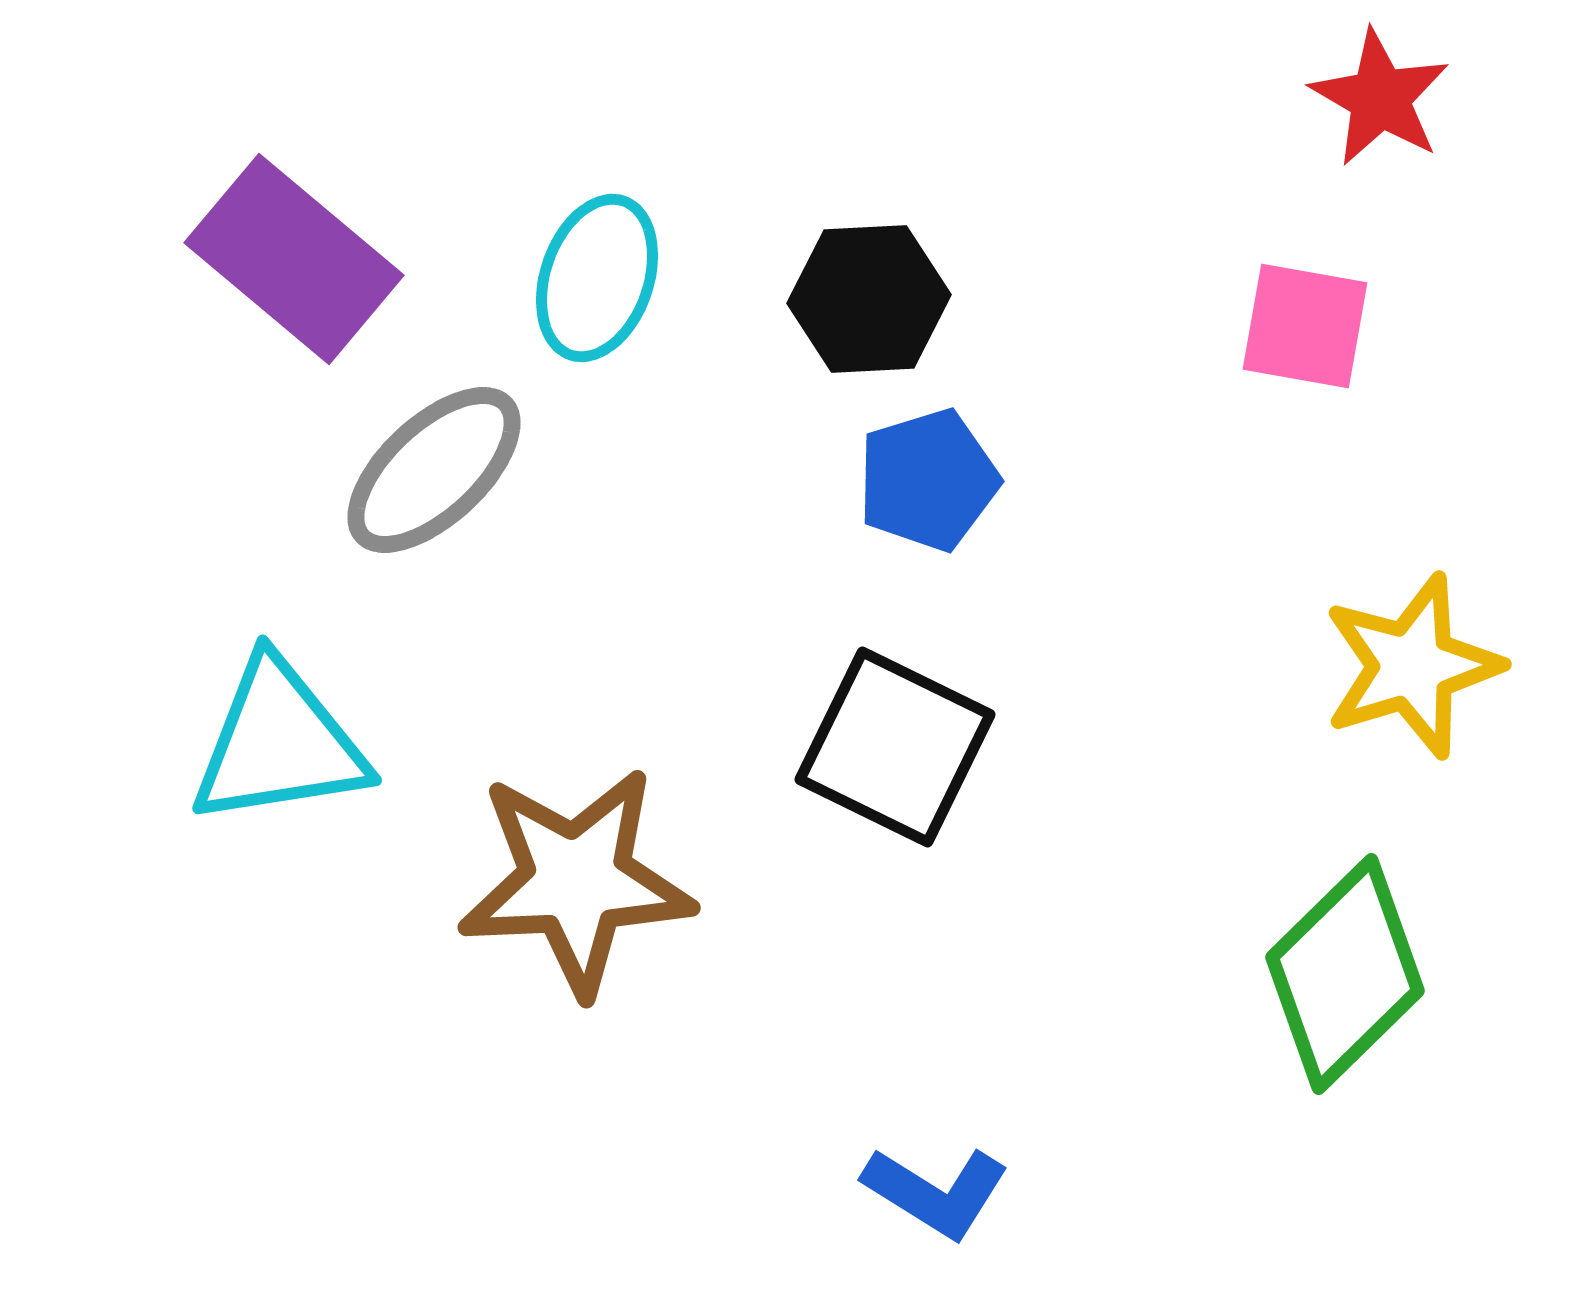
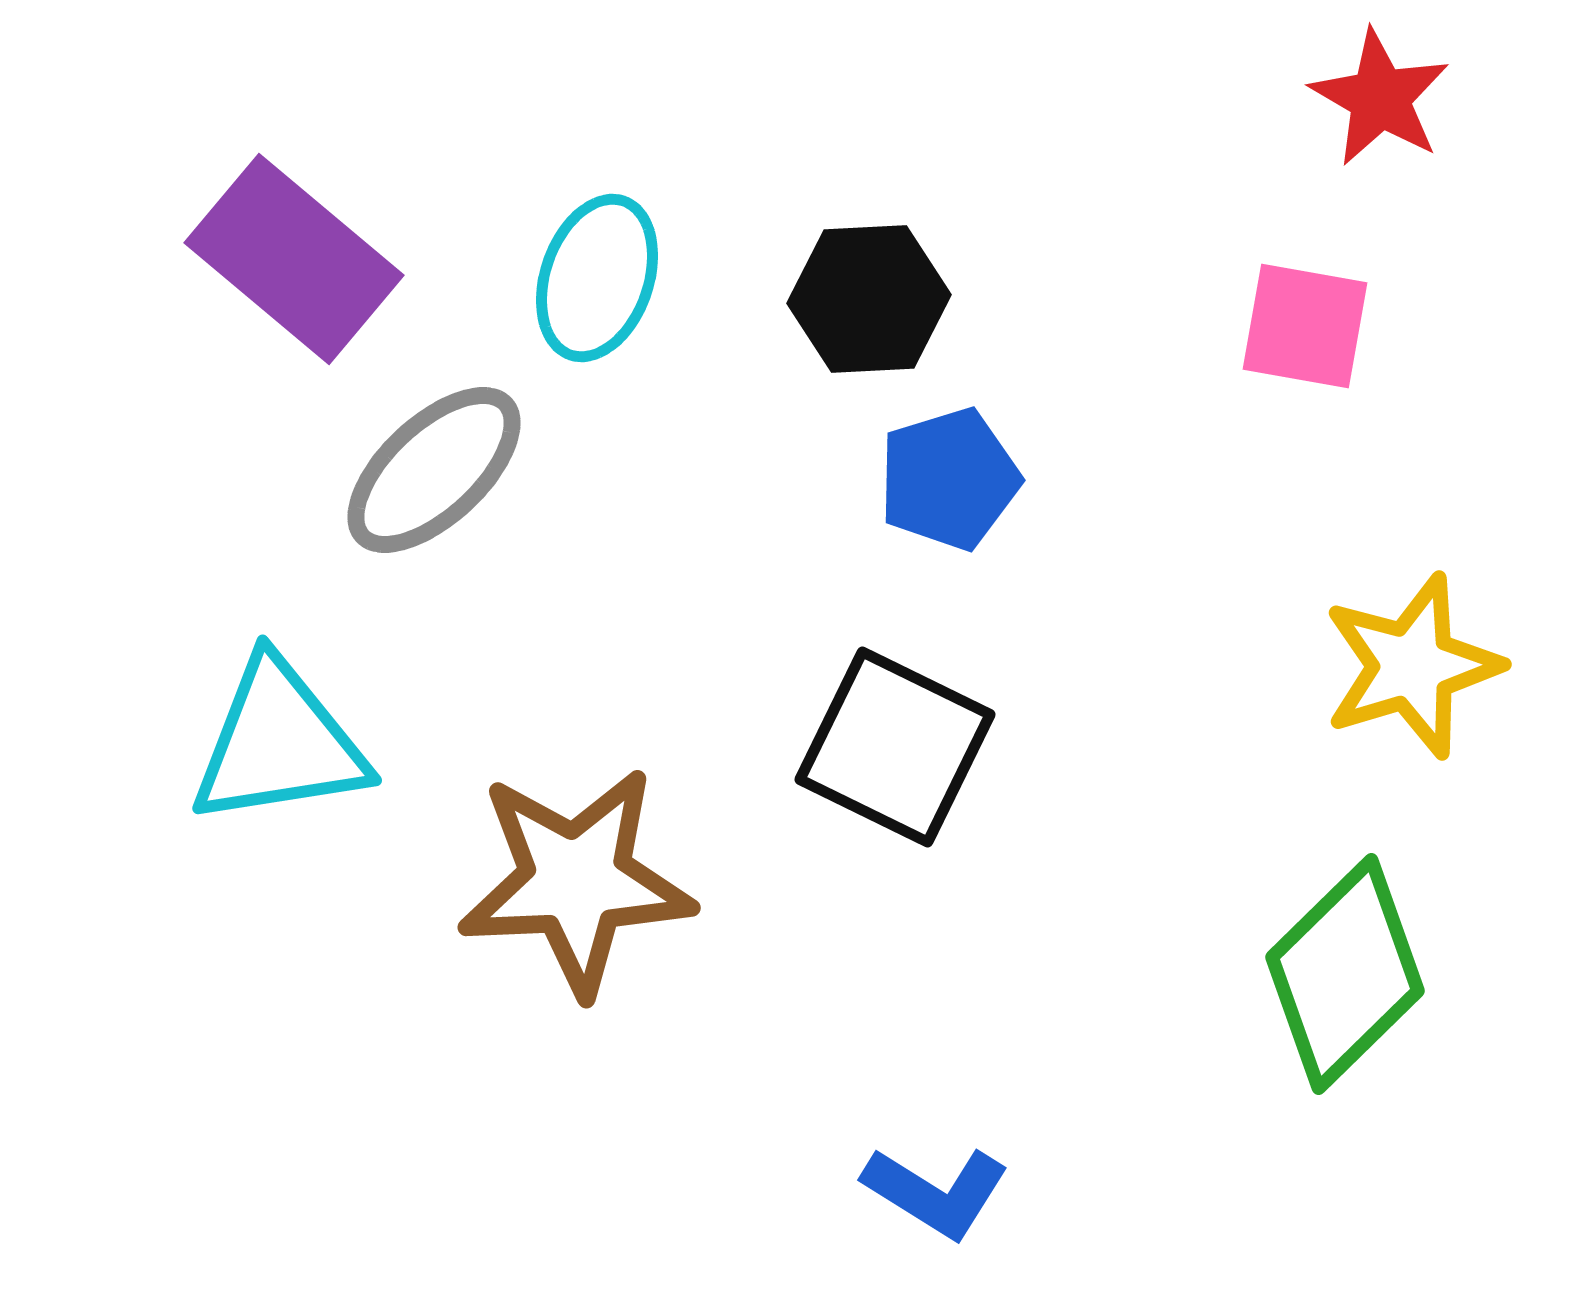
blue pentagon: moved 21 px right, 1 px up
